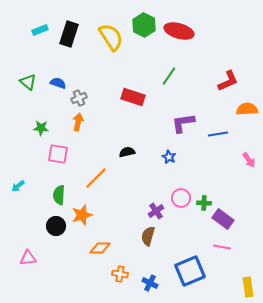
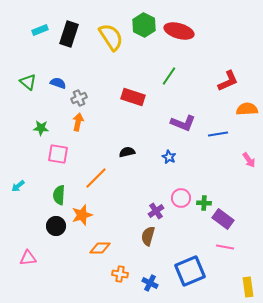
purple L-shape: rotated 150 degrees counterclockwise
pink line: moved 3 px right
